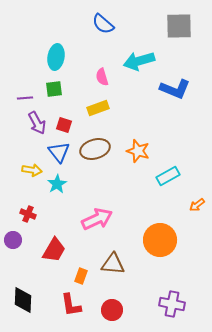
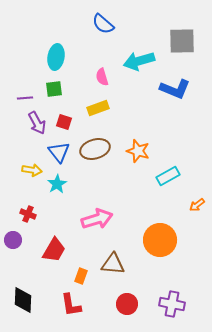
gray square: moved 3 px right, 15 px down
red square: moved 3 px up
pink arrow: rotated 8 degrees clockwise
red circle: moved 15 px right, 6 px up
